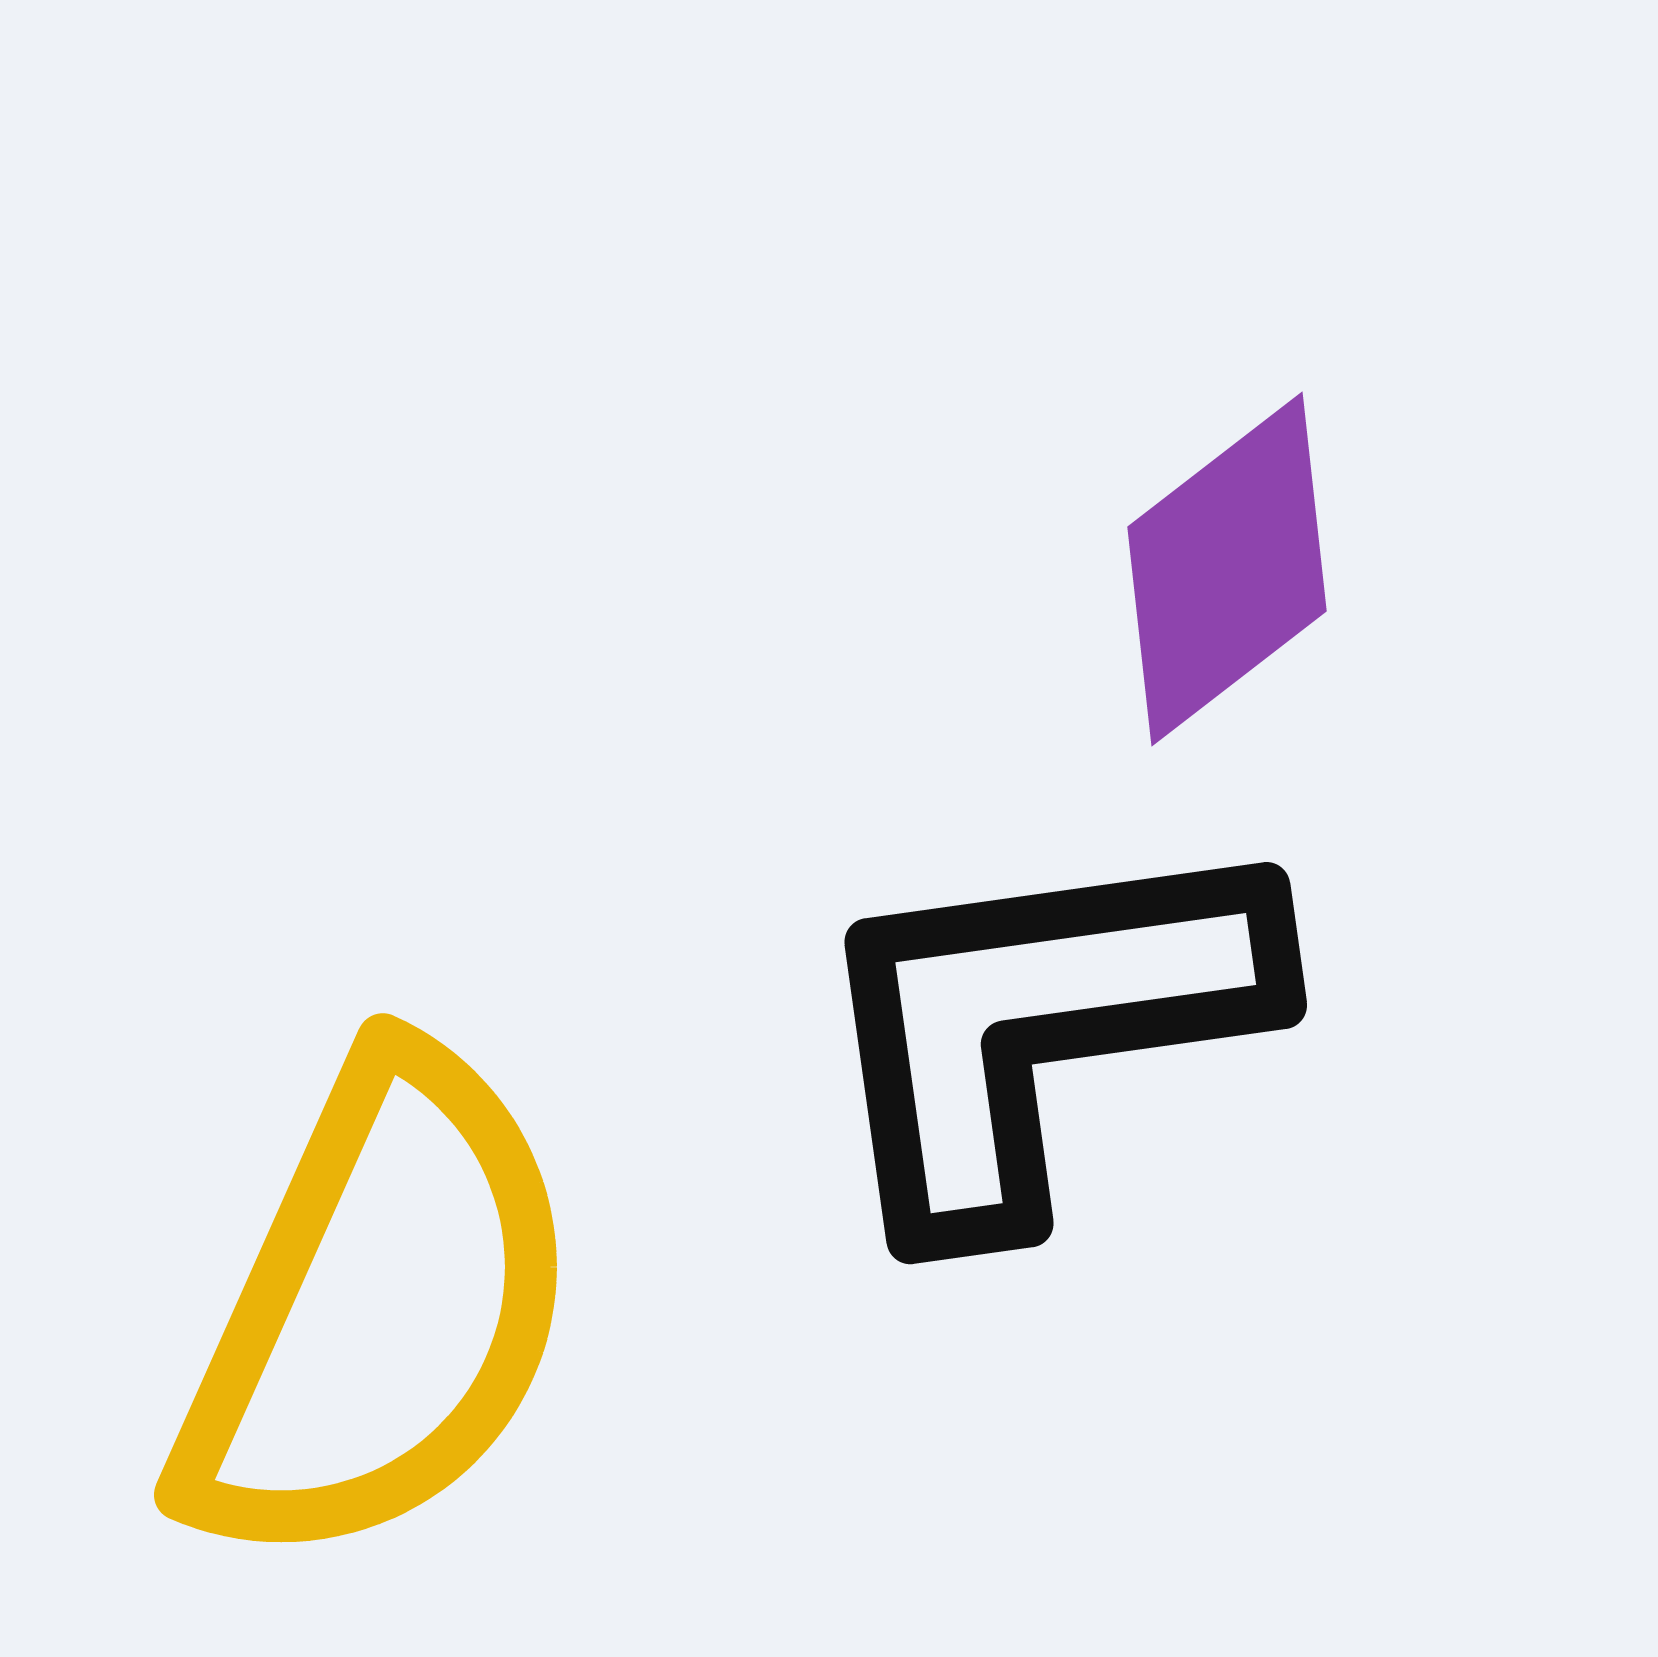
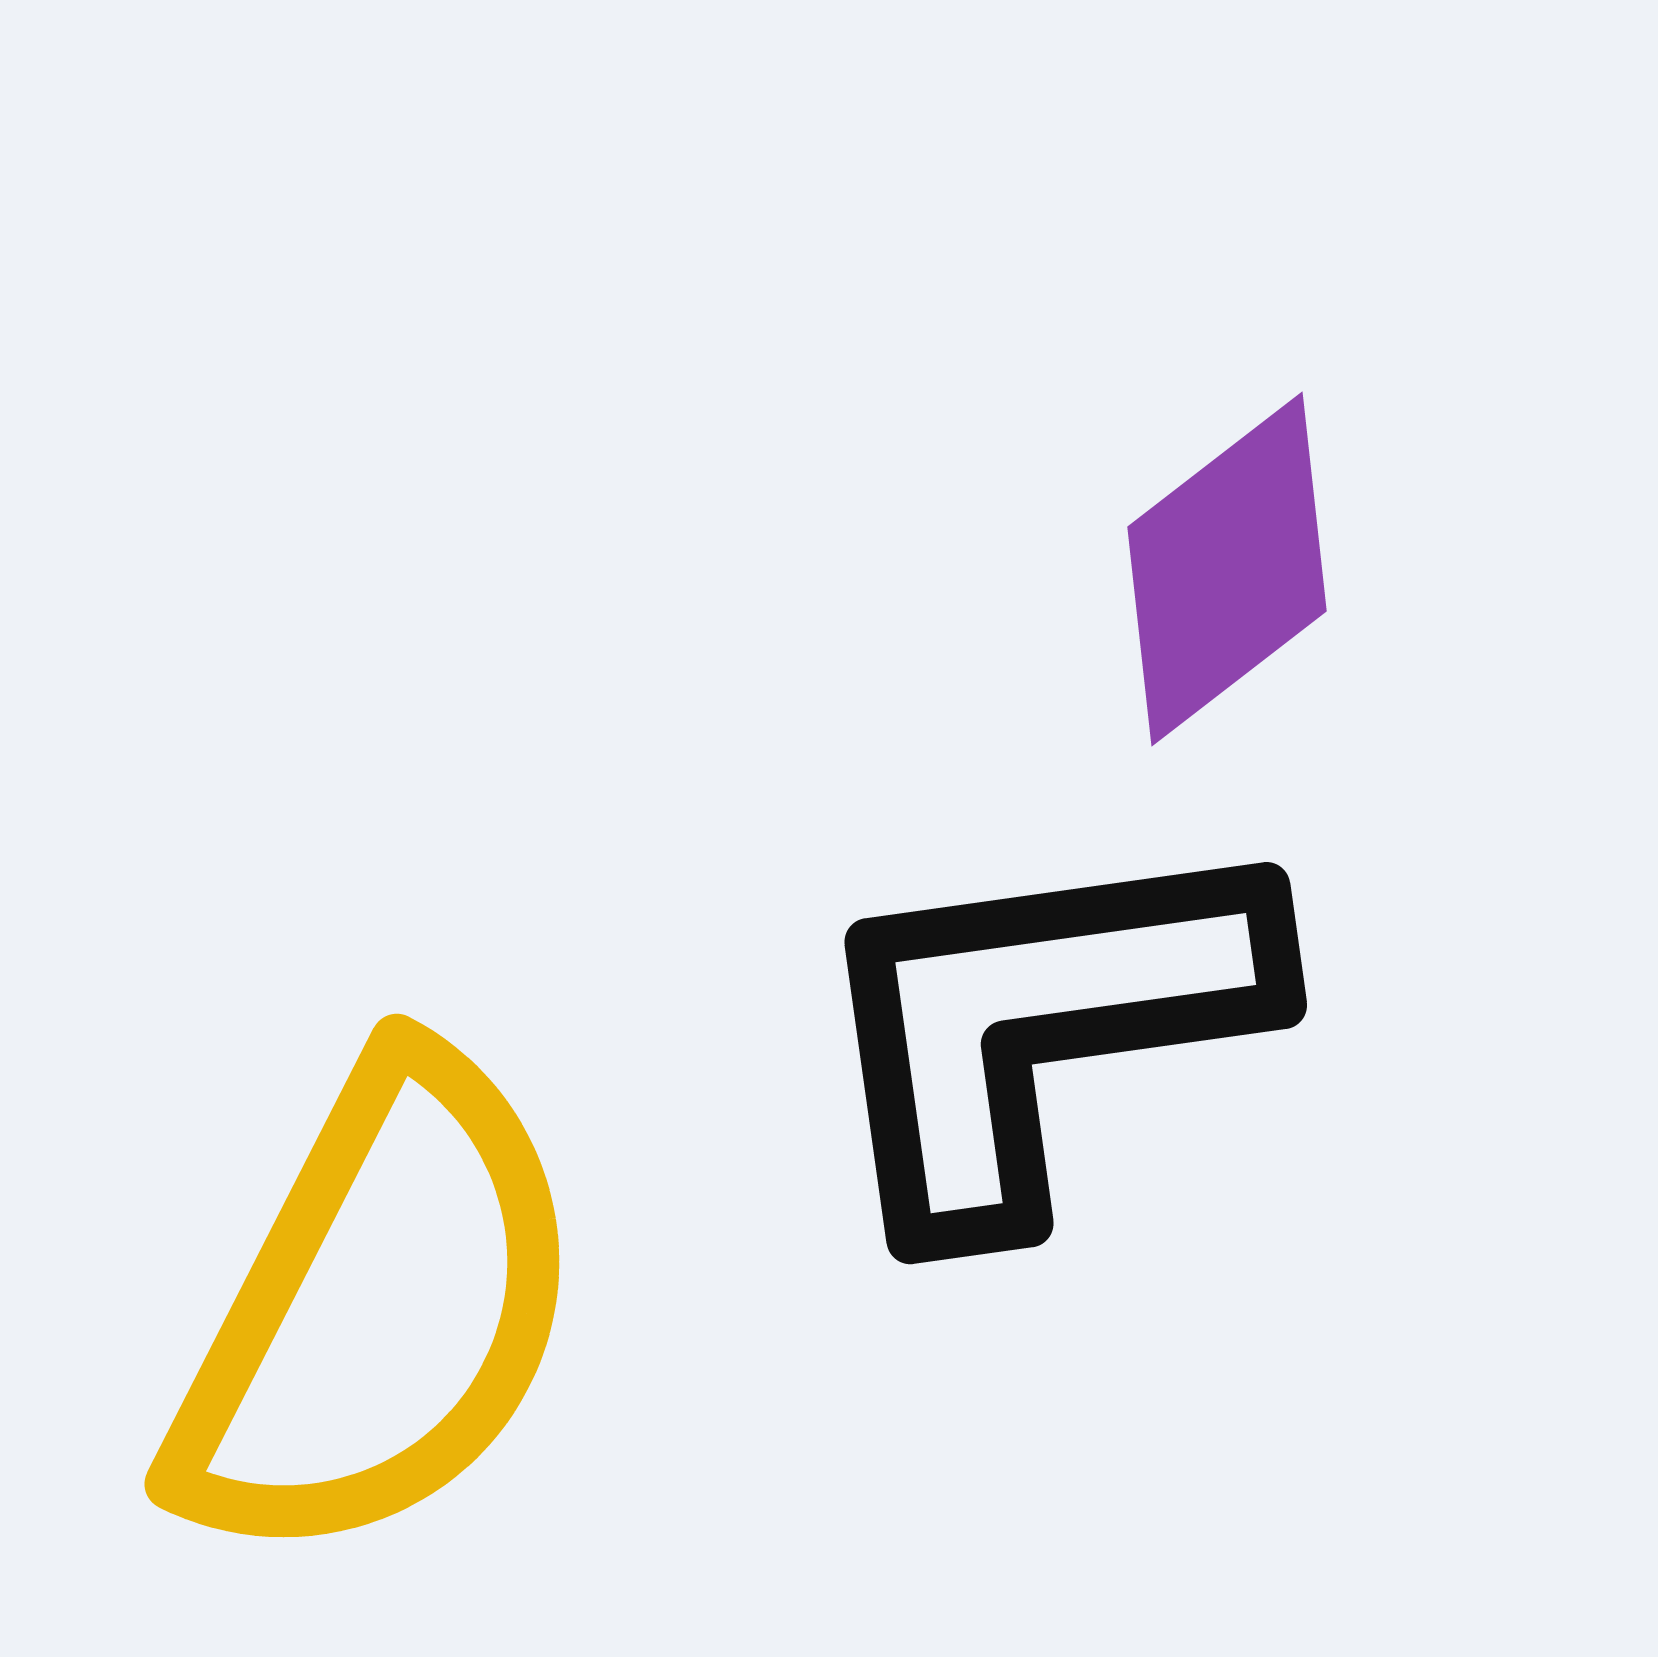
yellow semicircle: rotated 3 degrees clockwise
